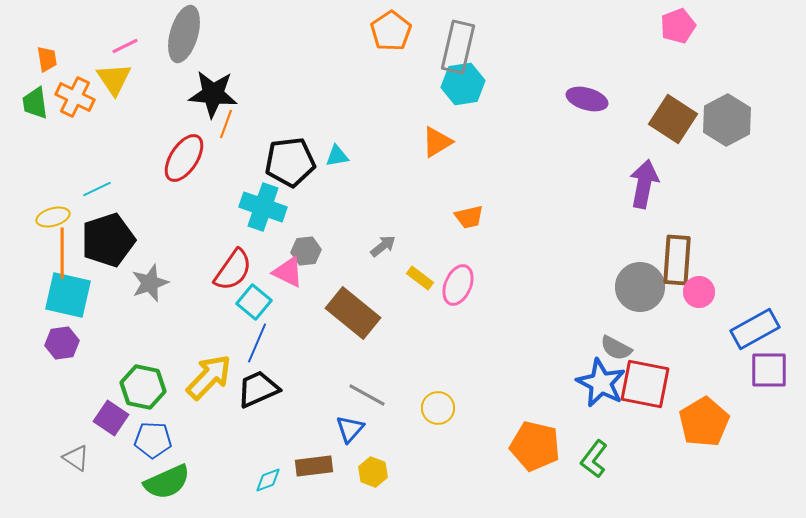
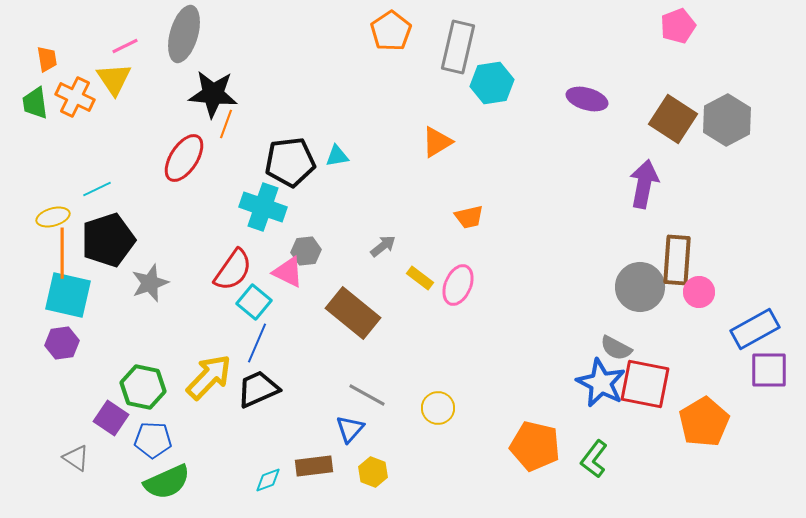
cyan hexagon at (463, 84): moved 29 px right, 1 px up
